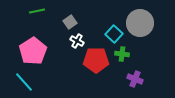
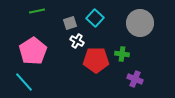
gray square: moved 1 px down; rotated 16 degrees clockwise
cyan square: moved 19 px left, 16 px up
